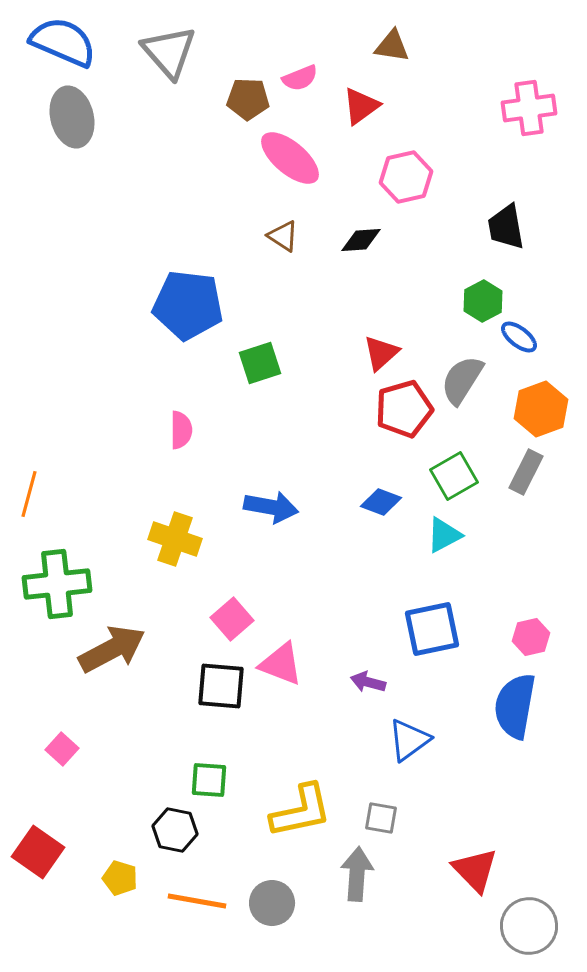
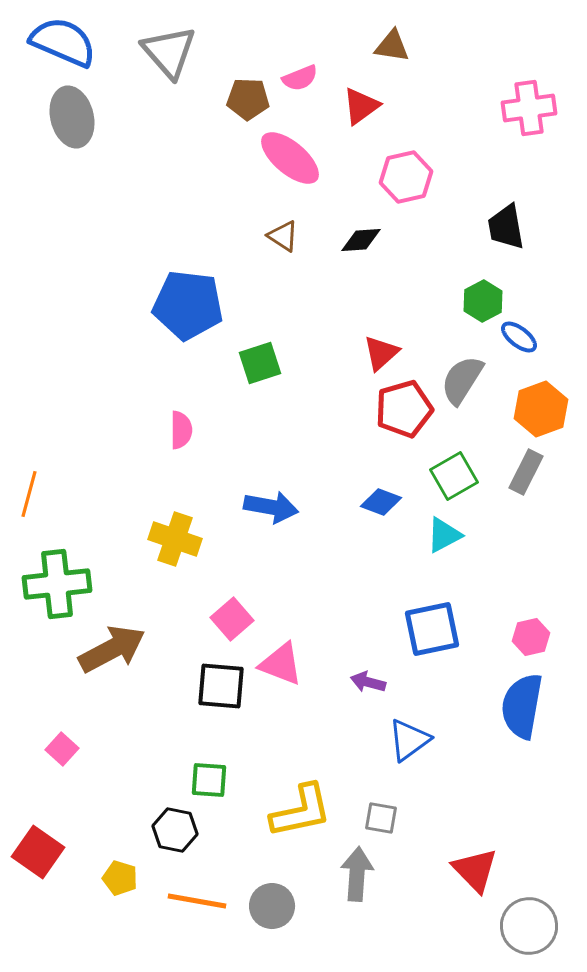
blue semicircle at (515, 706): moved 7 px right
gray circle at (272, 903): moved 3 px down
